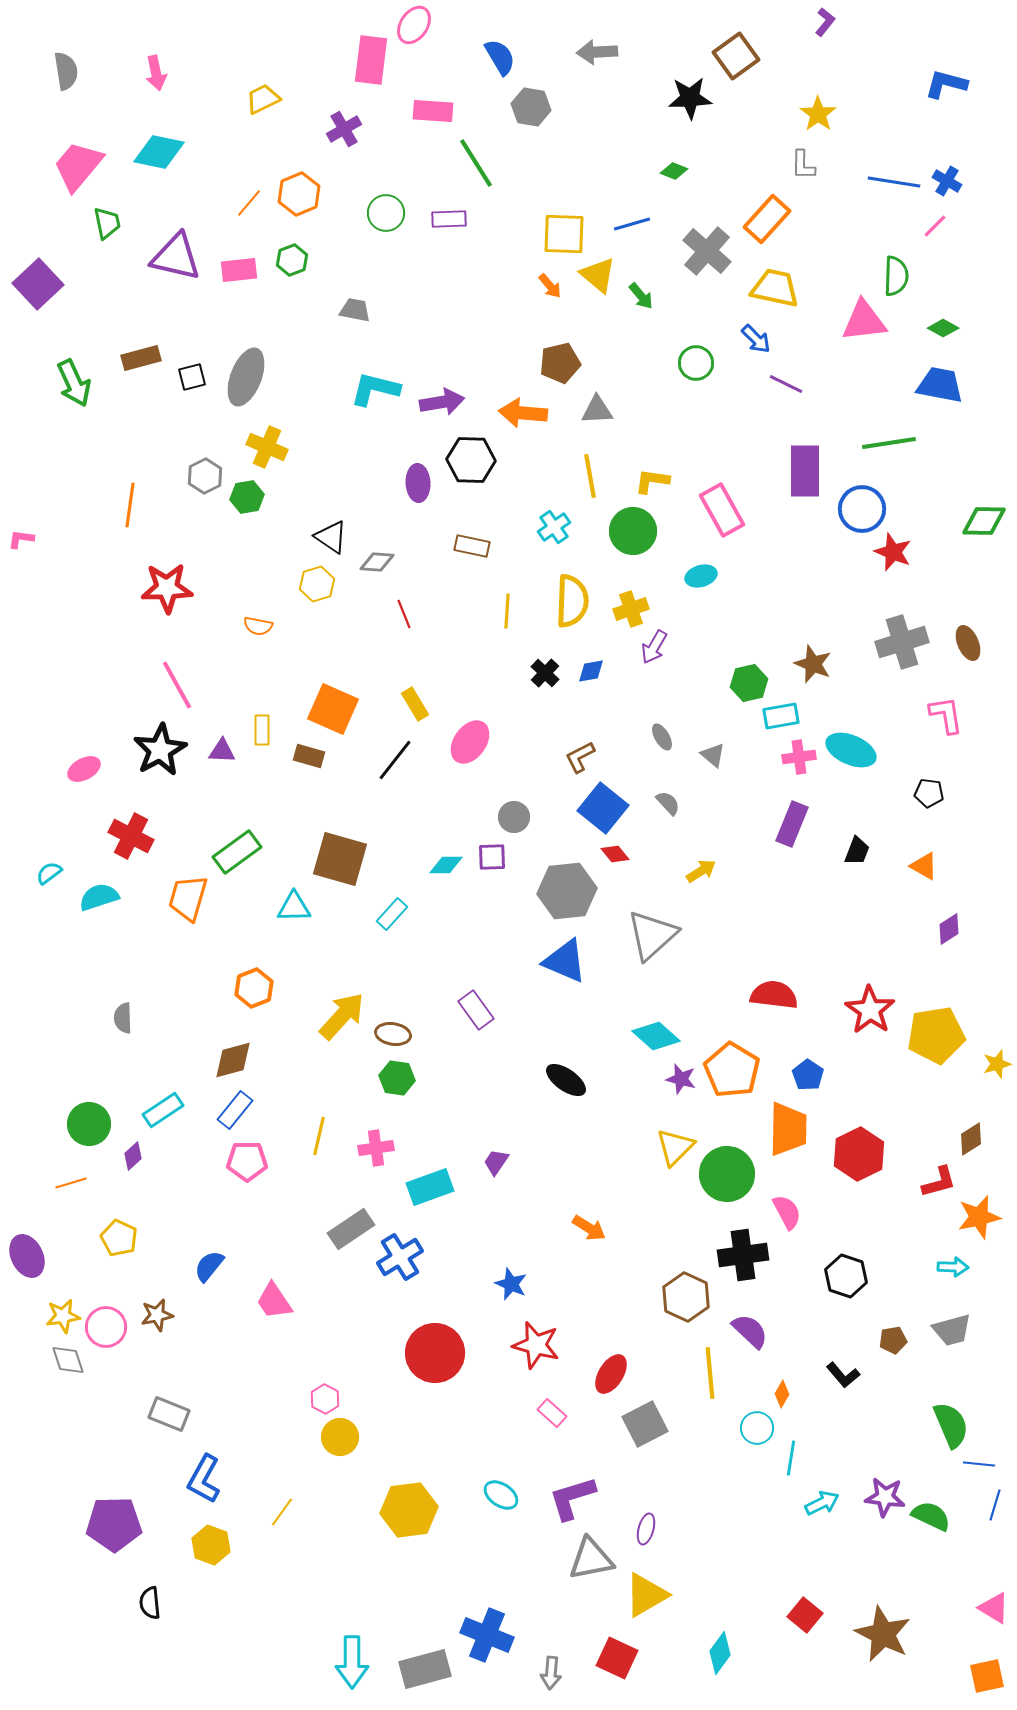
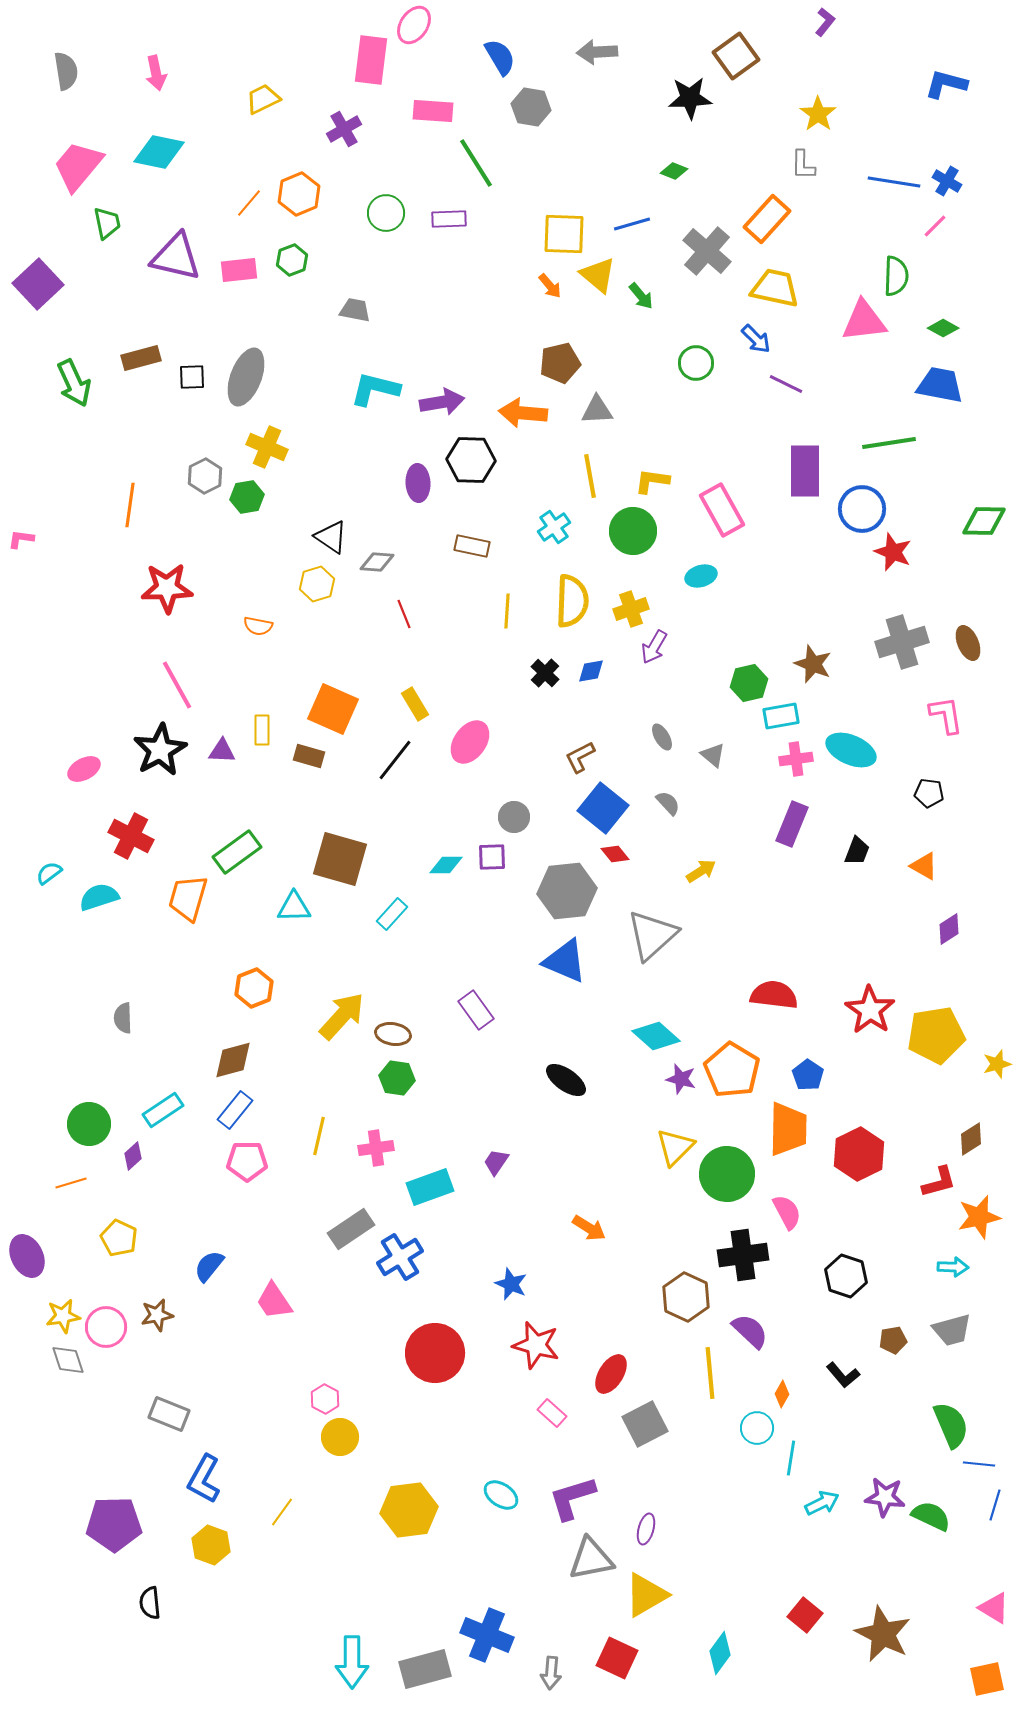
black square at (192, 377): rotated 12 degrees clockwise
pink cross at (799, 757): moved 3 px left, 2 px down
orange square at (987, 1676): moved 3 px down
